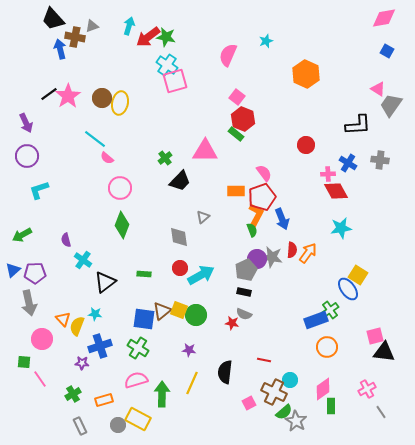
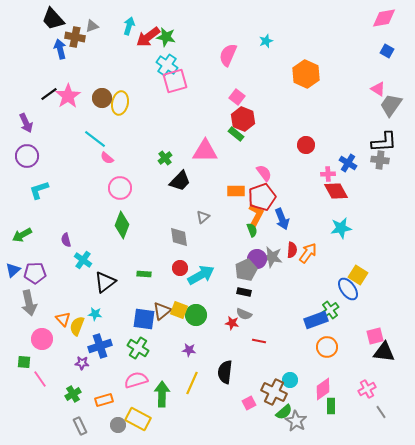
black L-shape at (358, 125): moved 26 px right, 17 px down
red line at (264, 360): moved 5 px left, 19 px up
